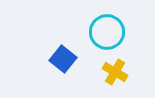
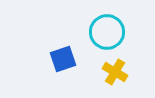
blue square: rotated 32 degrees clockwise
